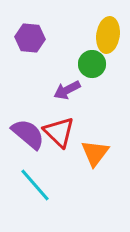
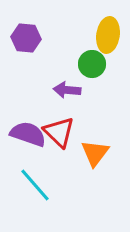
purple hexagon: moved 4 px left
purple arrow: rotated 32 degrees clockwise
purple semicircle: rotated 21 degrees counterclockwise
